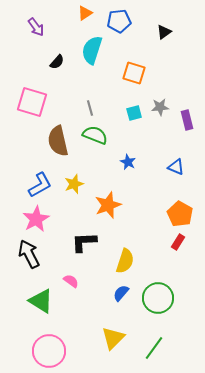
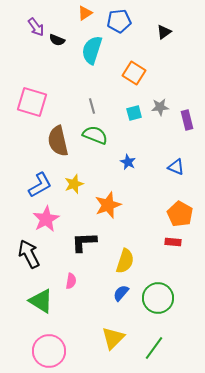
black semicircle: moved 22 px up; rotated 70 degrees clockwise
orange square: rotated 15 degrees clockwise
gray line: moved 2 px right, 2 px up
pink star: moved 10 px right
red rectangle: moved 5 px left; rotated 63 degrees clockwise
pink semicircle: rotated 63 degrees clockwise
